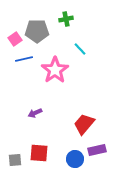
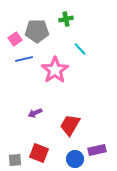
red trapezoid: moved 14 px left, 1 px down; rotated 10 degrees counterclockwise
red square: rotated 18 degrees clockwise
